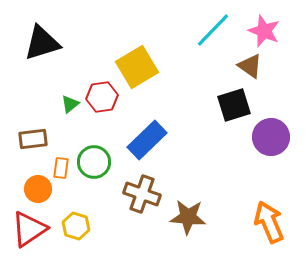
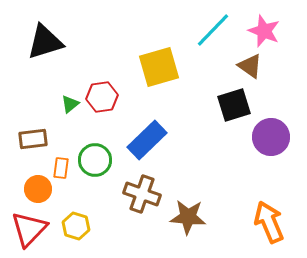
black triangle: moved 3 px right, 1 px up
yellow square: moved 22 px right; rotated 15 degrees clockwise
green circle: moved 1 px right, 2 px up
red triangle: rotated 12 degrees counterclockwise
